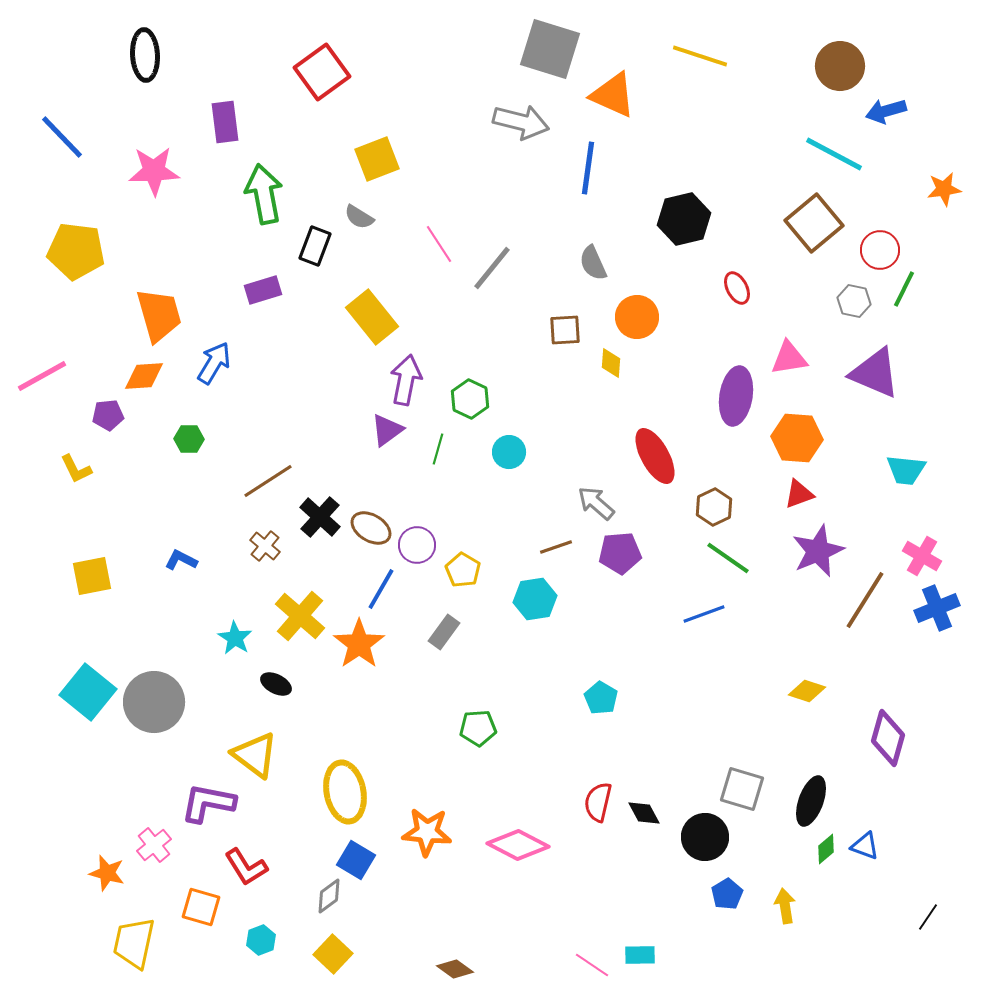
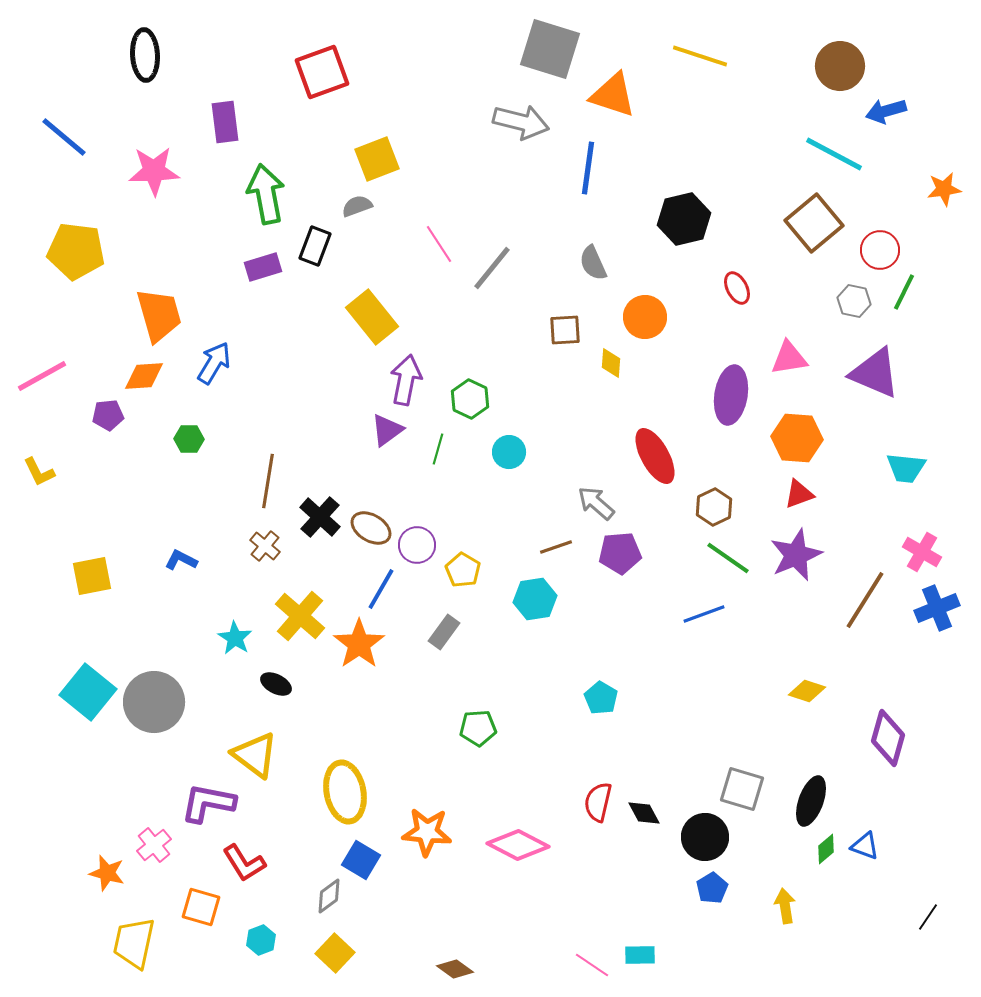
red square at (322, 72): rotated 16 degrees clockwise
orange triangle at (613, 95): rotated 6 degrees counterclockwise
blue line at (62, 137): moved 2 px right; rotated 6 degrees counterclockwise
green arrow at (264, 194): moved 2 px right
gray semicircle at (359, 217): moved 2 px left, 11 px up; rotated 128 degrees clockwise
green line at (904, 289): moved 3 px down
purple rectangle at (263, 290): moved 23 px up
orange circle at (637, 317): moved 8 px right
purple ellipse at (736, 396): moved 5 px left, 1 px up
yellow L-shape at (76, 469): moved 37 px left, 3 px down
cyan trapezoid at (906, 470): moved 2 px up
brown line at (268, 481): rotated 48 degrees counterclockwise
purple star at (818, 551): moved 22 px left, 4 px down
pink cross at (922, 556): moved 4 px up
blue square at (356, 860): moved 5 px right
red L-shape at (246, 867): moved 2 px left, 4 px up
blue pentagon at (727, 894): moved 15 px left, 6 px up
yellow square at (333, 954): moved 2 px right, 1 px up
